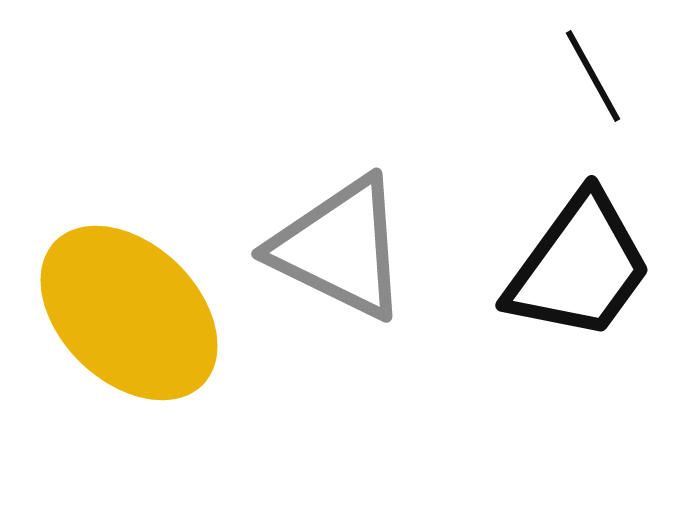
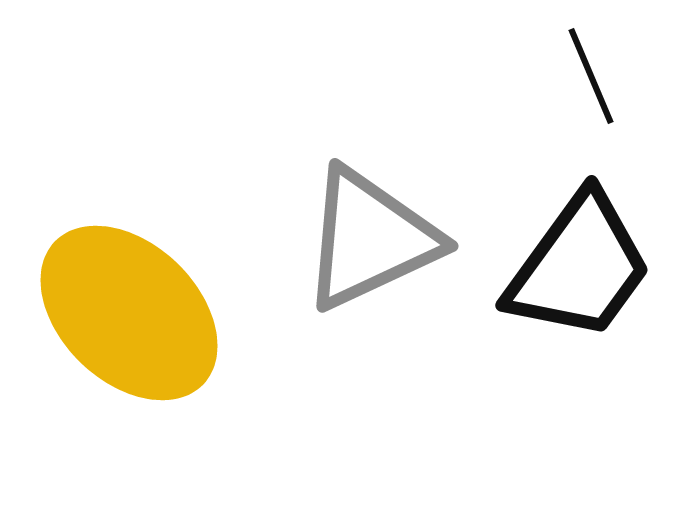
black line: moved 2 px left; rotated 6 degrees clockwise
gray triangle: moved 30 px right, 9 px up; rotated 51 degrees counterclockwise
